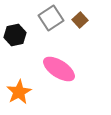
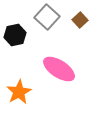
gray square: moved 4 px left, 1 px up; rotated 15 degrees counterclockwise
